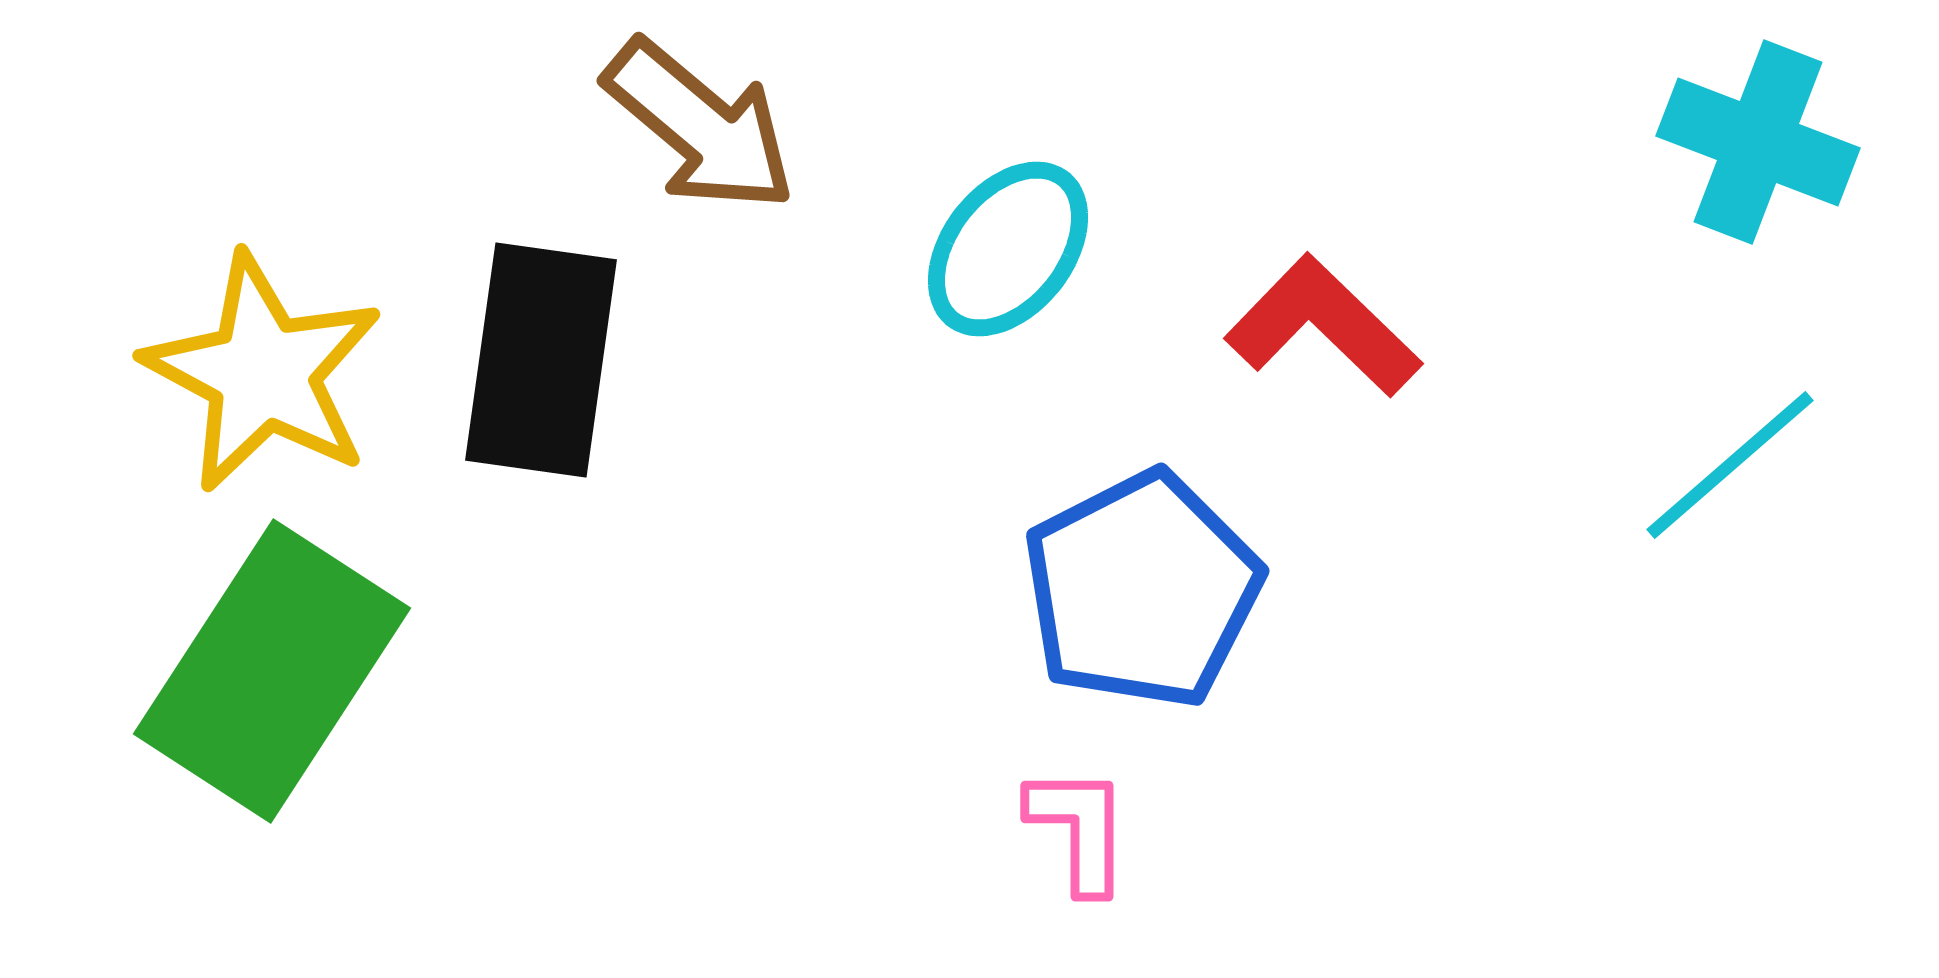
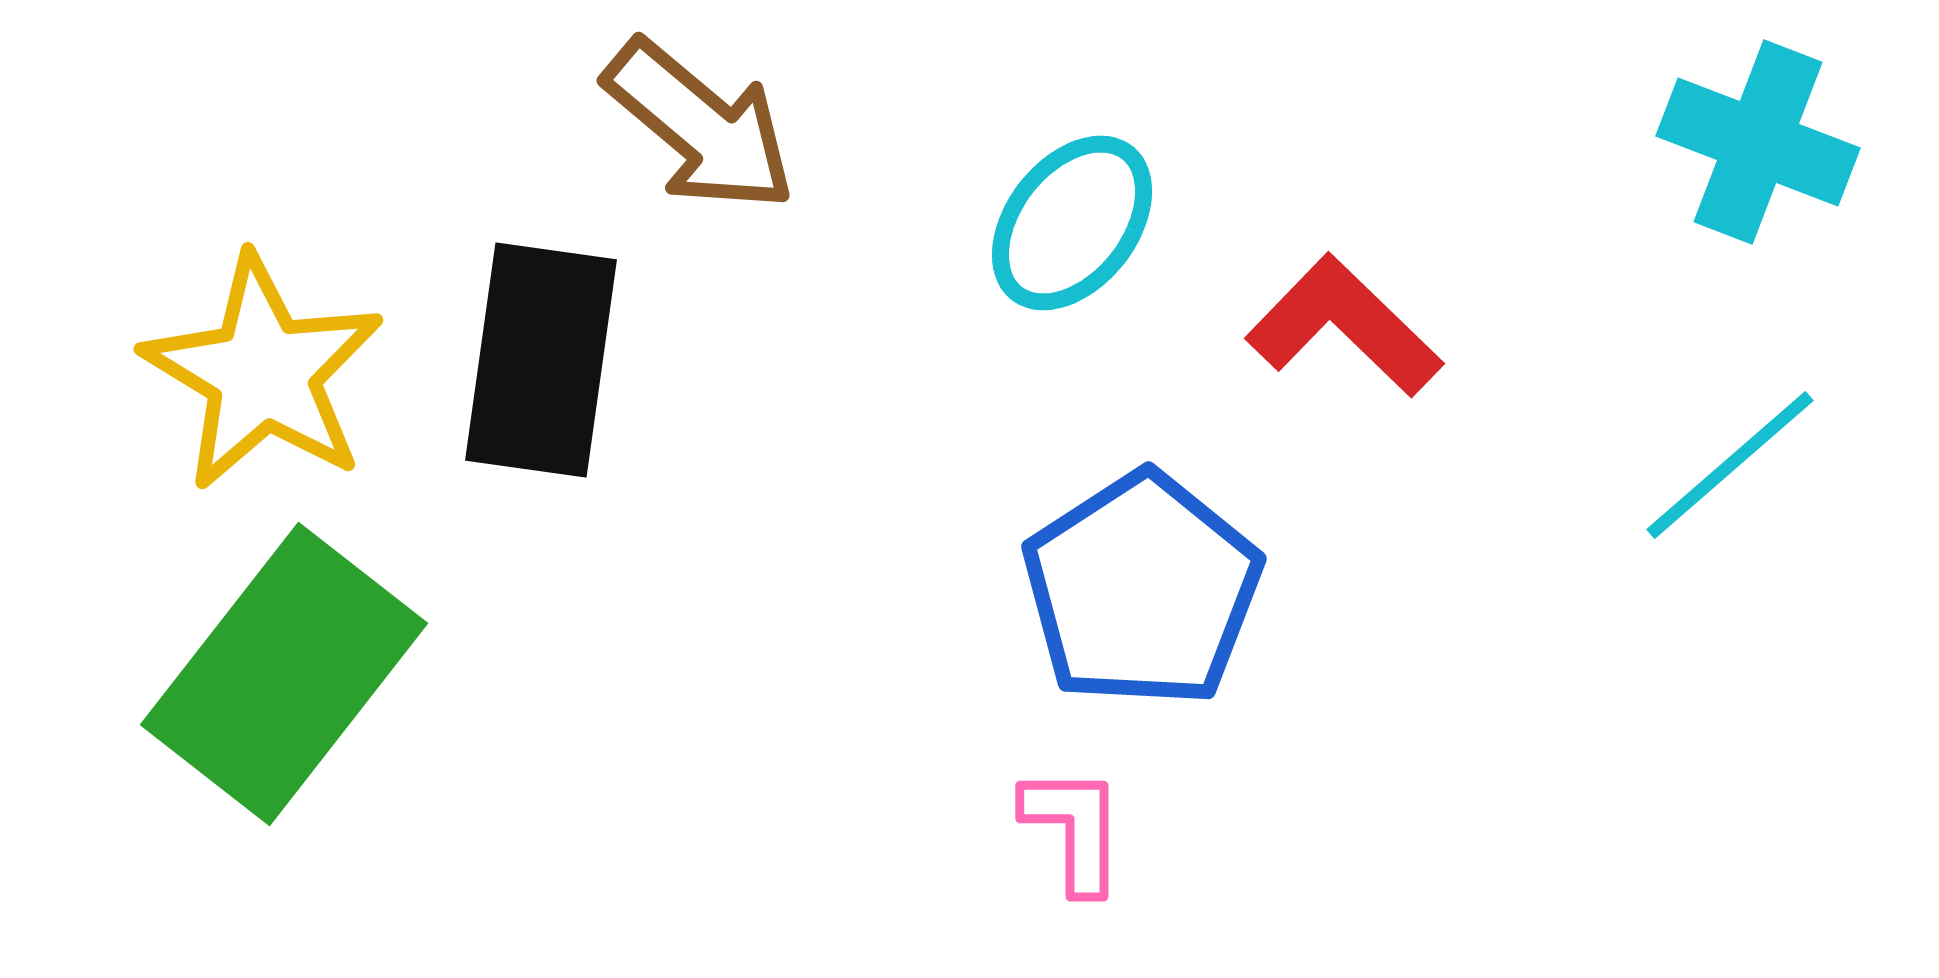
cyan ellipse: moved 64 px right, 26 px up
red L-shape: moved 21 px right
yellow star: rotated 3 degrees clockwise
blue pentagon: rotated 6 degrees counterclockwise
green rectangle: moved 12 px right, 3 px down; rotated 5 degrees clockwise
pink L-shape: moved 5 px left
